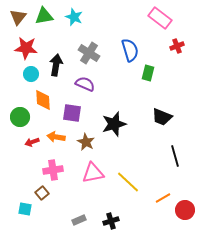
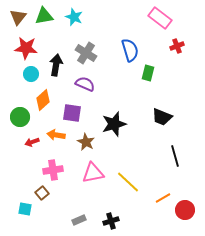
gray cross: moved 3 px left
orange diamond: rotated 50 degrees clockwise
orange arrow: moved 2 px up
